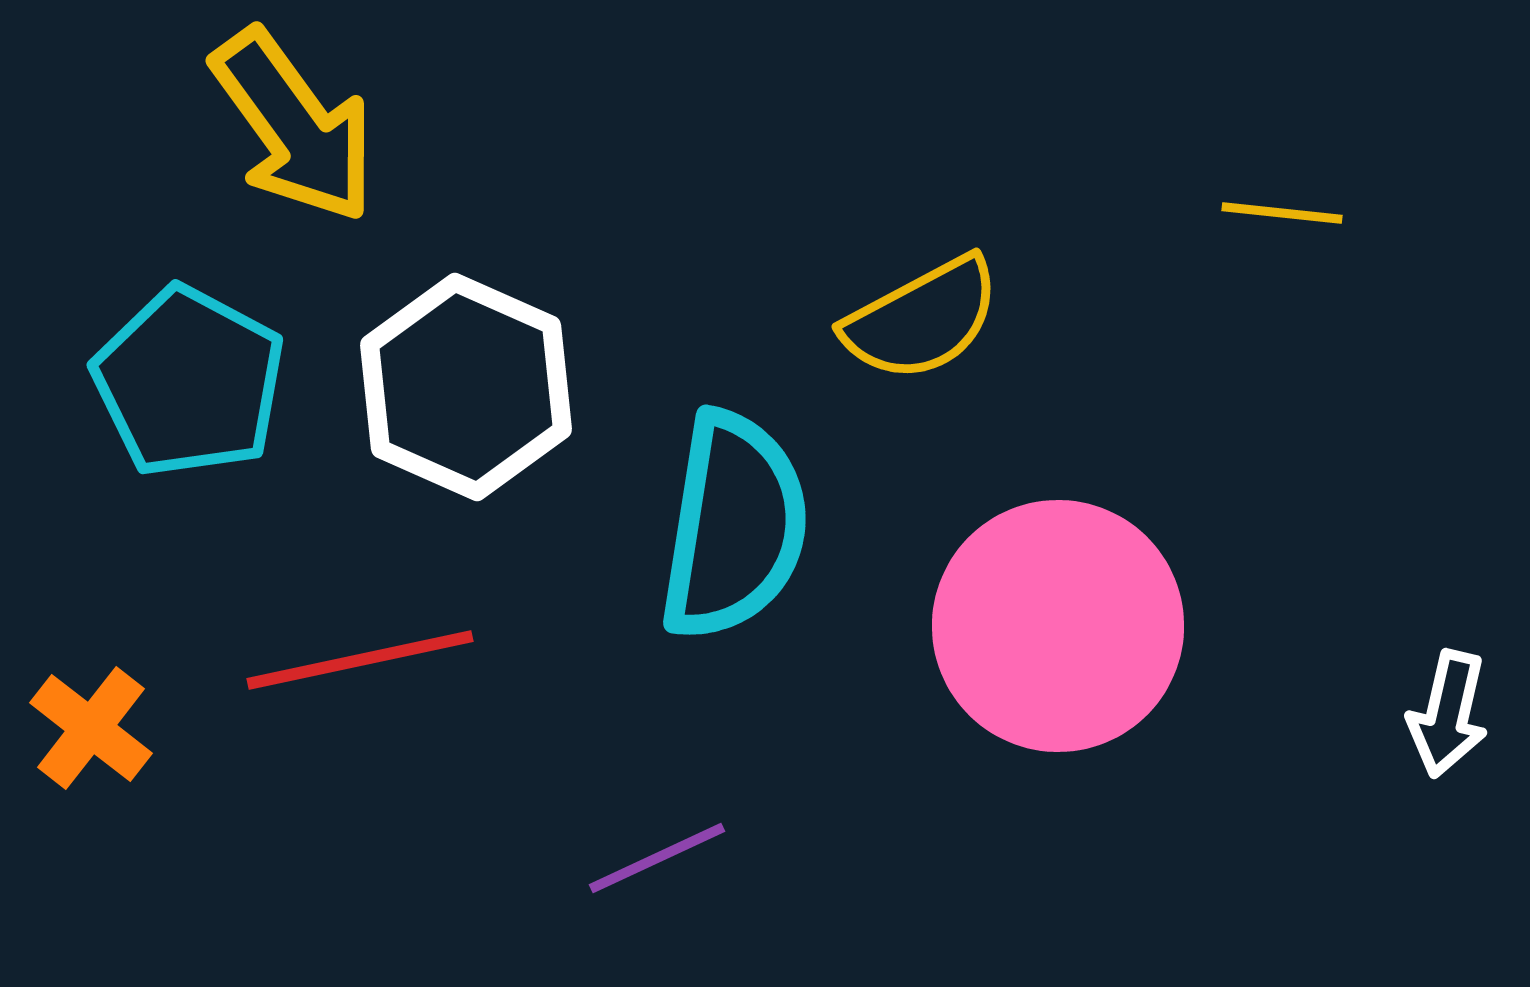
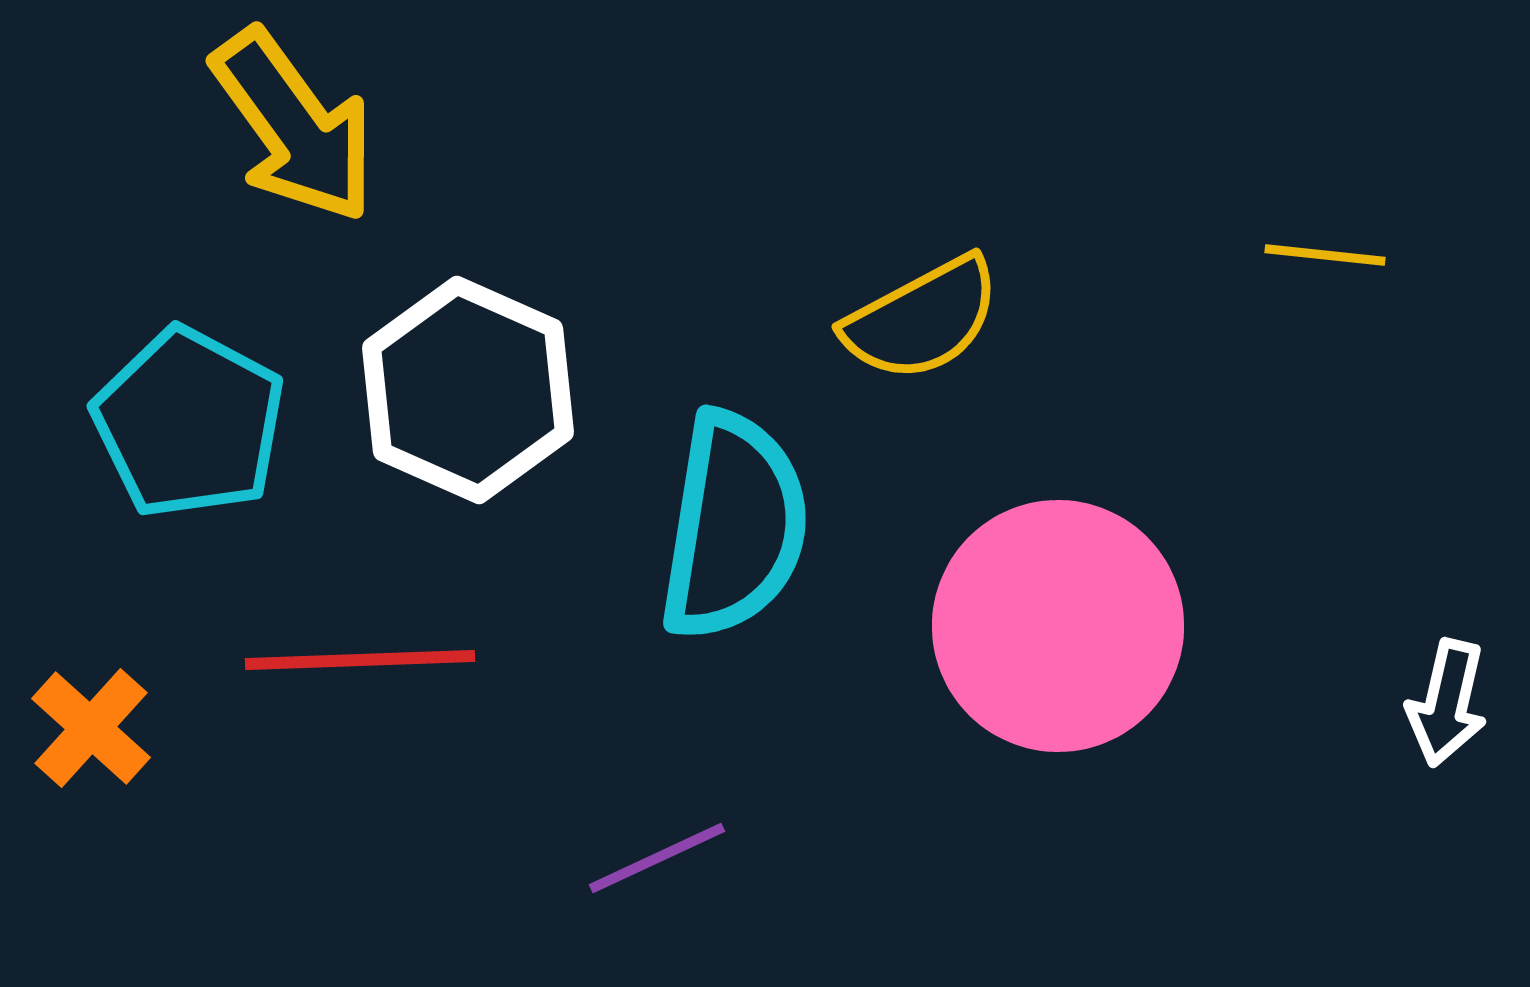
yellow line: moved 43 px right, 42 px down
cyan pentagon: moved 41 px down
white hexagon: moved 2 px right, 3 px down
red line: rotated 10 degrees clockwise
white arrow: moved 1 px left, 11 px up
orange cross: rotated 4 degrees clockwise
